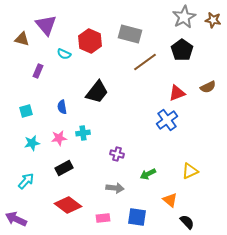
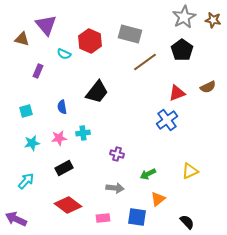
orange triangle: moved 12 px left, 1 px up; rotated 42 degrees clockwise
